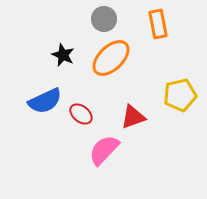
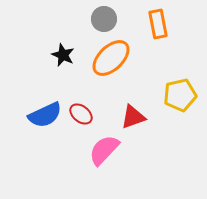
blue semicircle: moved 14 px down
